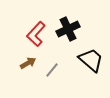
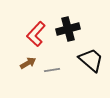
black cross: rotated 10 degrees clockwise
gray line: rotated 42 degrees clockwise
